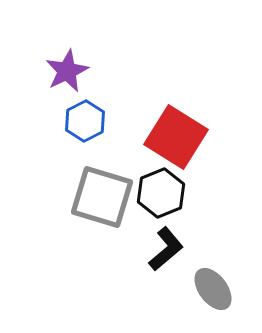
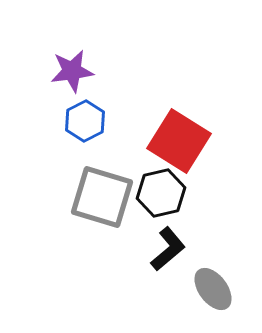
purple star: moved 5 px right; rotated 18 degrees clockwise
red square: moved 3 px right, 4 px down
black hexagon: rotated 9 degrees clockwise
black L-shape: moved 2 px right
